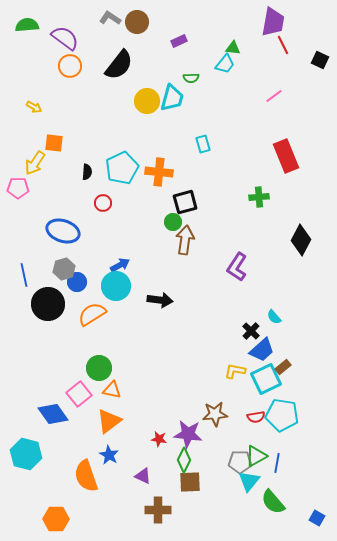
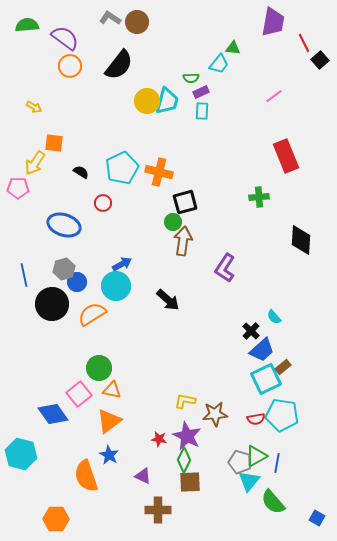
purple rectangle at (179, 41): moved 22 px right, 51 px down
red line at (283, 45): moved 21 px right, 2 px up
black square at (320, 60): rotated 24 degrees clockwise
cyan trapezoid at (225, 64): moved 6 px left
cyan trapezoid at (172, 98): moved 5 px left, 3 px down
cyan rectangle at (203, 144): moved 1 px left, 33 px up; rotated 18 degrees clockwise
black semicircle at (87, 172): moved 6 px left; rotated 63 degrees counterclockwise
orange cross at (159, 172): rotated 8 degrees clockwise
blue ellipse at (63, 231): moved 1 px right, 6 px up
brown arrow at (185, 240): moved 2 px left, 1 px down
black diamond at (301, 240): rotated 24 degrees counterclockwise
blue arrow at (120, 265): moved 2 px right, 1 px up
purple L-shape at (237, 267): moved 12 px left, 1 px down
black arrow at (160, 300): moved 8 px right; rotated 35 degrees clockwise
black circle at (48, 304): moved 4 px right
yellow L-shape at (235, 371): moved 50 px left, 30 px down
red semicircle at (256, 417): moved 2 px down
purple star at (188, 434): moved 1 px left, 2 px down; rotated 20 degrees clockwise
cyan hexagon at (26, 454): moved 5 px left
gray pentagon at (240, 462): rotated 15 degrees clockwise
